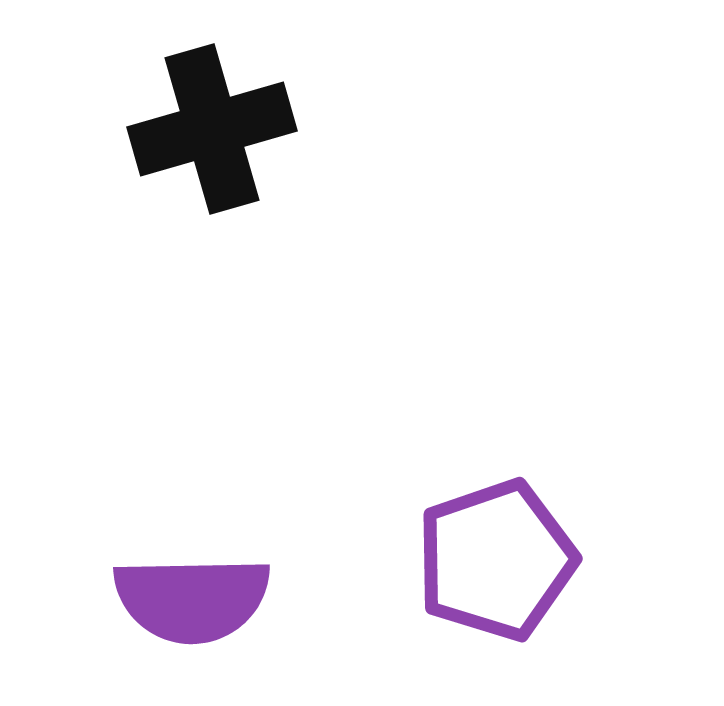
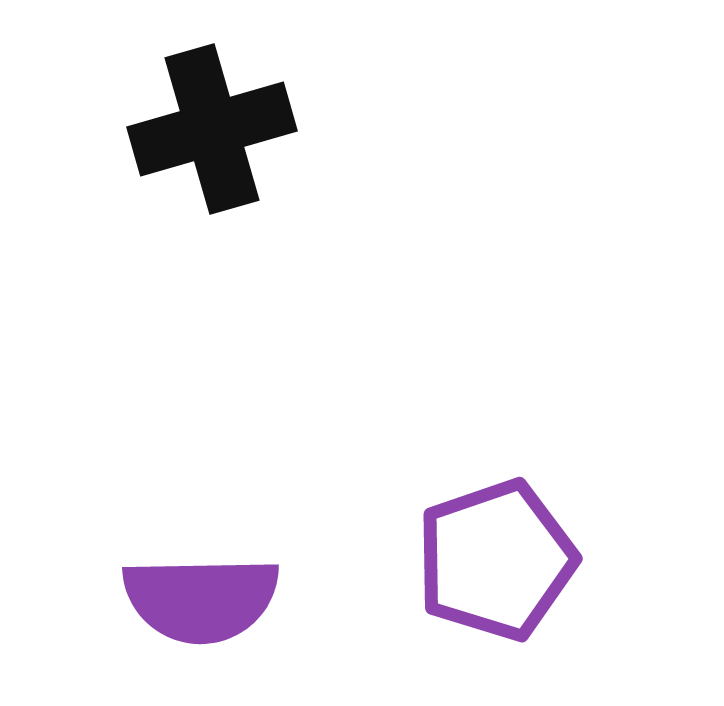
purple semicircle: moved 9 px right
